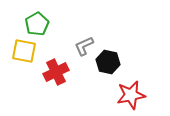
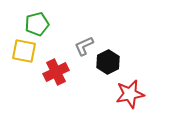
green pentagon: rotated 15 degrees clockwise
black hexagon: rotated 20 degrees clockwise
red star: moved 1 px left, 1 px up
